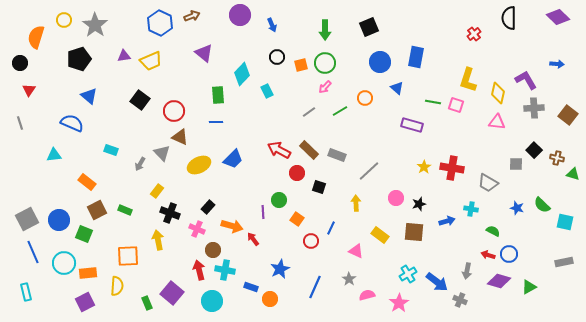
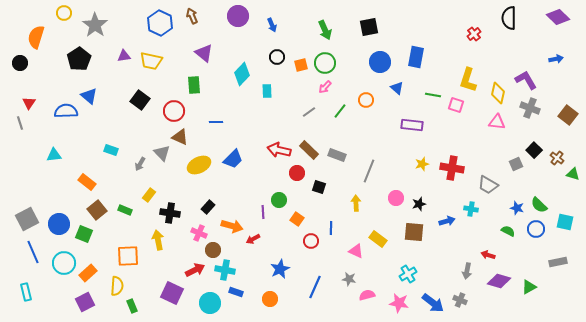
purple circle at (240, 15): moved 2 px left, 1 px down
brown arrow at (192, 16): rotated 91 degrees counterclockwise
yellow circle at (64, 20): moved 7 px up
black square at (369, 27): rotated 12 degrees clockwise
green arrow at (325, 30): rotated 24 degrees counterclockwise
black pentagon at (79, 59): rotated 15 degrees counterclockwise
yellow trapezoid at (151, 61): rotated 35 degrees clockwise
blue arrow at (557, 64): moved 1 px left, 5 px up; rotated 16 degrees counterclockwise
red triangle at (29, 90): moved 13 px down
cyan rectangle at (267, 91): rotated 24 degrees clockwise
green rectangle at (218, 95): moved 24 px left, 10 px up
orange circle at (365, 98): moved 1 px right, 2 px down
green line at (433, 102): moved 7 px up
gray cross at (534, 108): moved 4 px left; rotated 24 degrees clockwise
green line at (340, 111): rotated 21 degrees counterclockwise
blue semicircle at (72, 123): moved 6 px left, 12 px up; rotated 25 degrees counterclockwise
purple rectangle at (412, 125): rotated 10 degrees counterclockwise
red arrow at (279, 150): rotated 15 degrees counterclockwise
brown cross at (557, 158): rotated 24 degrees clockwise
gray square at (516, 164): rotated 24 degrees counterclockwise
yellow star at (424, 167): moved 2 px left, 3 px up; rotated 16 degrees clockwise
gray line at (369, 171): rotated 25 degrees counterclockwise
gray trapezoid at (488, 183): moved 2 px down
yellow rectangle at (157, 191): moved 8 px left, 4 px down
green semicircle at (542, 205): moved 3 px left
brown square at (97, 210): rotated 12 degrees counterclockwise
black cross at (170, 213): rotated 12 degrees counterclockwise
blue circle at (59, 220): moved 4 px down
blue line at (331, 228): rotated 24 degrees counterclockwise
pink cross at (197, 229): moved 2 px right, 4 px down
green semicircle at (493, 231): moved 15 px right
yellow rectangle at (380, 235): moved 2 px left, 4 px down
red arrow at (253, 239): rotated 80 degrees counterclockwise
blue circle at (509, 254): moved 27 px right, 25 px up
gray rectangle at (564, 262): moved 6 px left
red arrow at (199, 270): moved 4 px left; rotated 78 degrees clockwise
orange rectangle at (88, 273): rotated 36 degrees counterclockwise
gray star at (349, 279): rotated 24 degrees counterclockwise
blue arrow at (437, 282): moved 4 px left, 21 px down
blue rectangle at (251, 287): moved 15 px left, 5 px down
purple square at (172, 293): rotated 15 degrees counterclockwise
cyan circle at (212, 301): moved 2 px left, 2 px down
green rectangle at (147, 303): moved 15 px left, 3 px down
pink star at (399, 303): rotated 30 degrees counterclockwise
